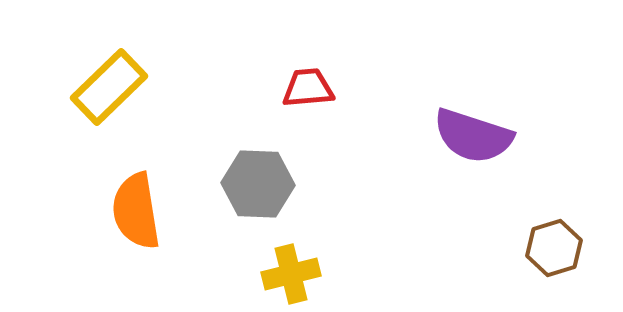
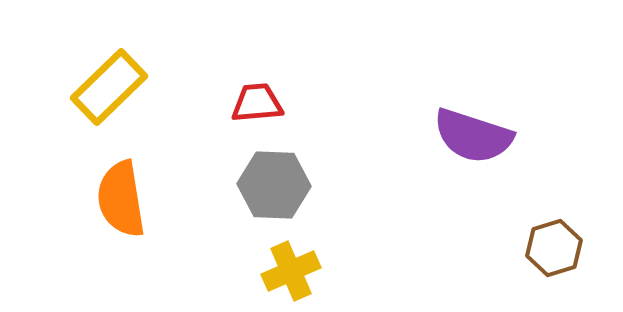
red trapezoid: moved 51 px left, 15 px down
gray hexagon: moved 16 px right, 1 px down
orange semicircle: moved 15 px left, 12 px up
yellow cross: moved 3 px up; rotated 10 degrees counterclockwise
